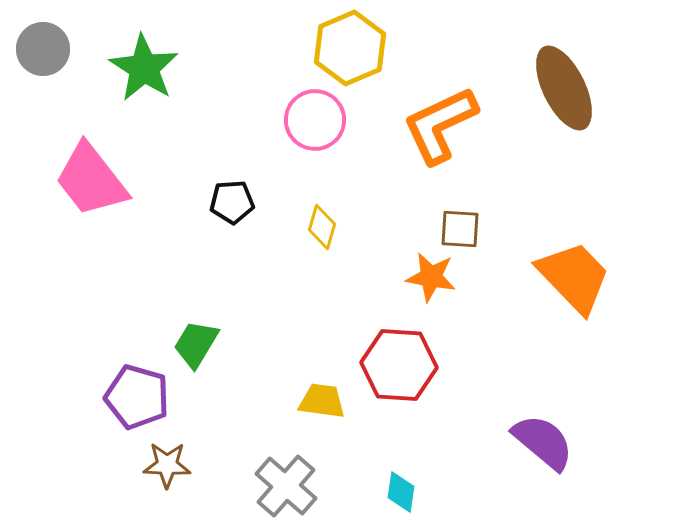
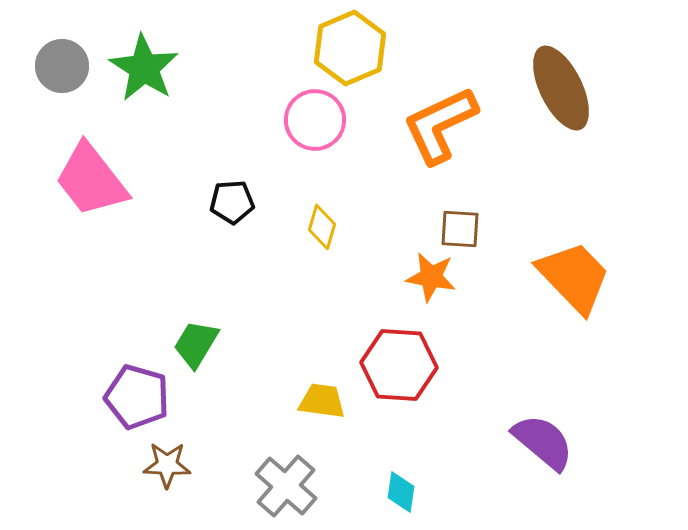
gray circle: moved 19 px right, 17 px down
brown ellipse: moved 3 px left
